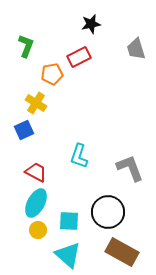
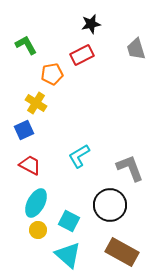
green L-shape: moved 1 px up; rotated 50 degrees counterclockwise
red rectangle: moved 3 px right, 2 px up
cyan L-shape: rotated 40 degrees clockwise
red trapezoid: moved 6 px left, 7 px up
black circle: moved 2 px right, 7 px up
cyan square: rotated 25 degrees clockwise
